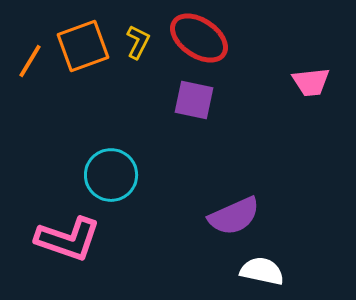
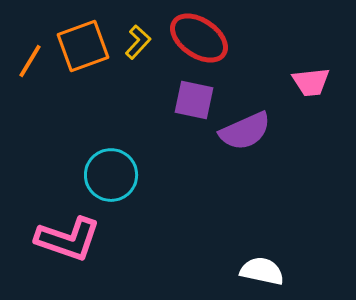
yellow L-shape: rotated 16 degrees clockwise
purple semicircle: moved 11 px right, 85 px up
